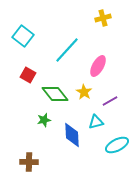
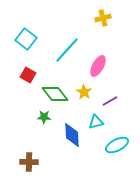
cyan square: moved 3 px right, 3 px down
green star: moved 3 px up; rotated 16 degrees clockwise
